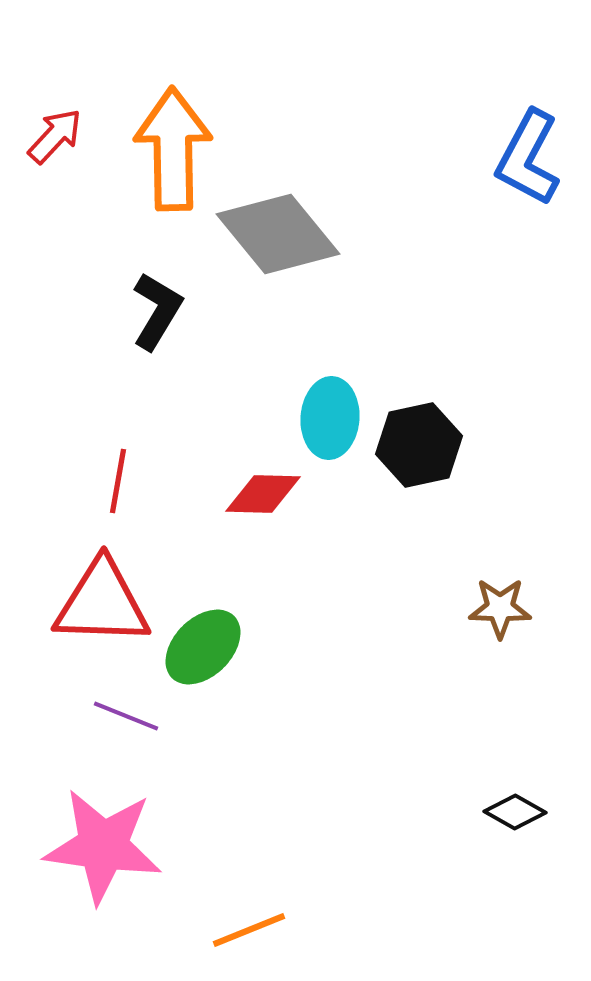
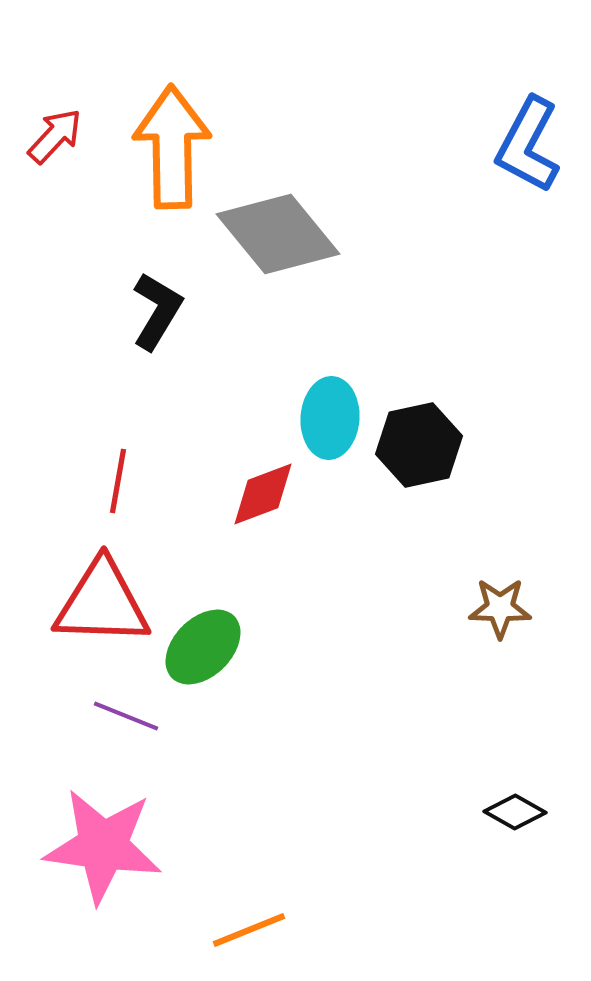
orange arrow: moved 1 px left, 2 px up
blue L-shape: moved 13 px up
red diamond: rotated 22 degrees counterclockwise
